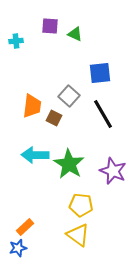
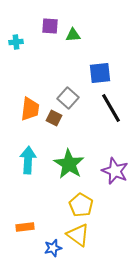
green triangle: moved 2 px left, 1 px down; rotated 28 degrees counterclockwise
cyan cross: moved 1 px down
gray square: moved 1 px left, 2 px down
orange trapezoid: moved 2 px left, 3 px down
black line: moved 8 px right, 6 px up
cyan arrow: moved 7 px left, 5 px down; rotated 92 degrees clockwise
purple star: moved 2 px right
yellow pentagon: rotated 25 degrees clockwise
orange rectangle: rotated 36 degrees clockwise
blue star: moved 35 px right
